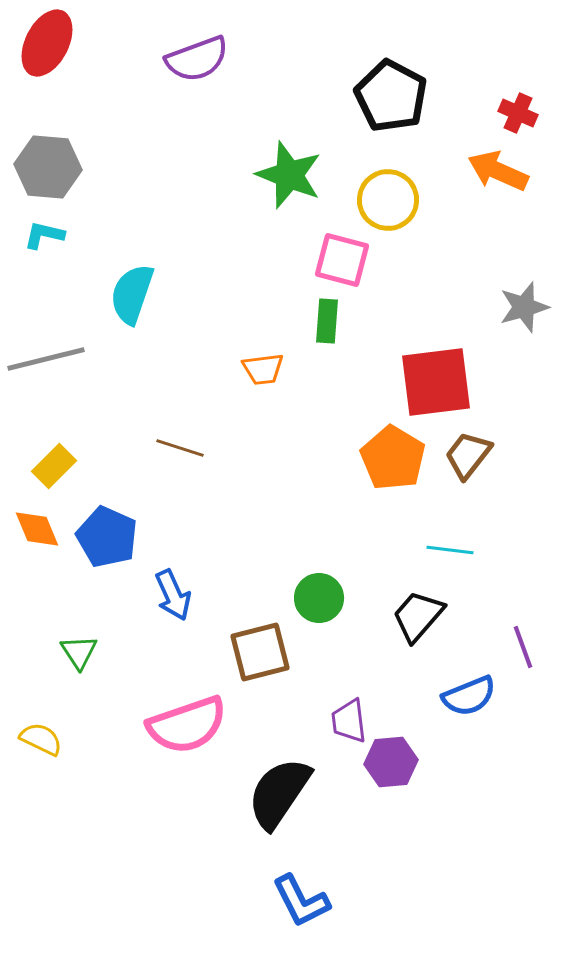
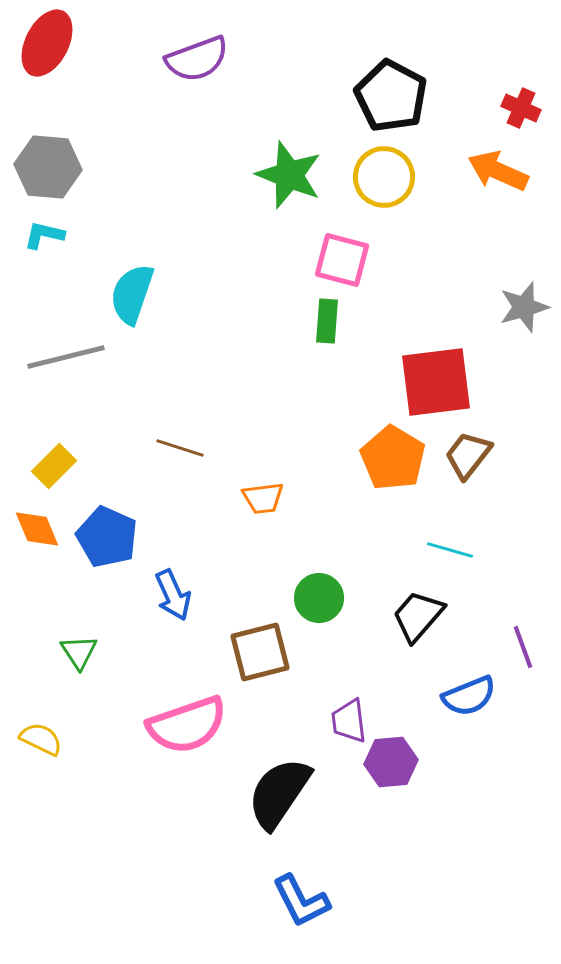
red cross: moved 3 px right, 5 px up
yellow circle: moved 4 px left, 23 px up
gray line: moved 20 px right, 2 px up
orange trapezoid: moved 129 px down
cyan line: rotated 9 degrees clockwise
